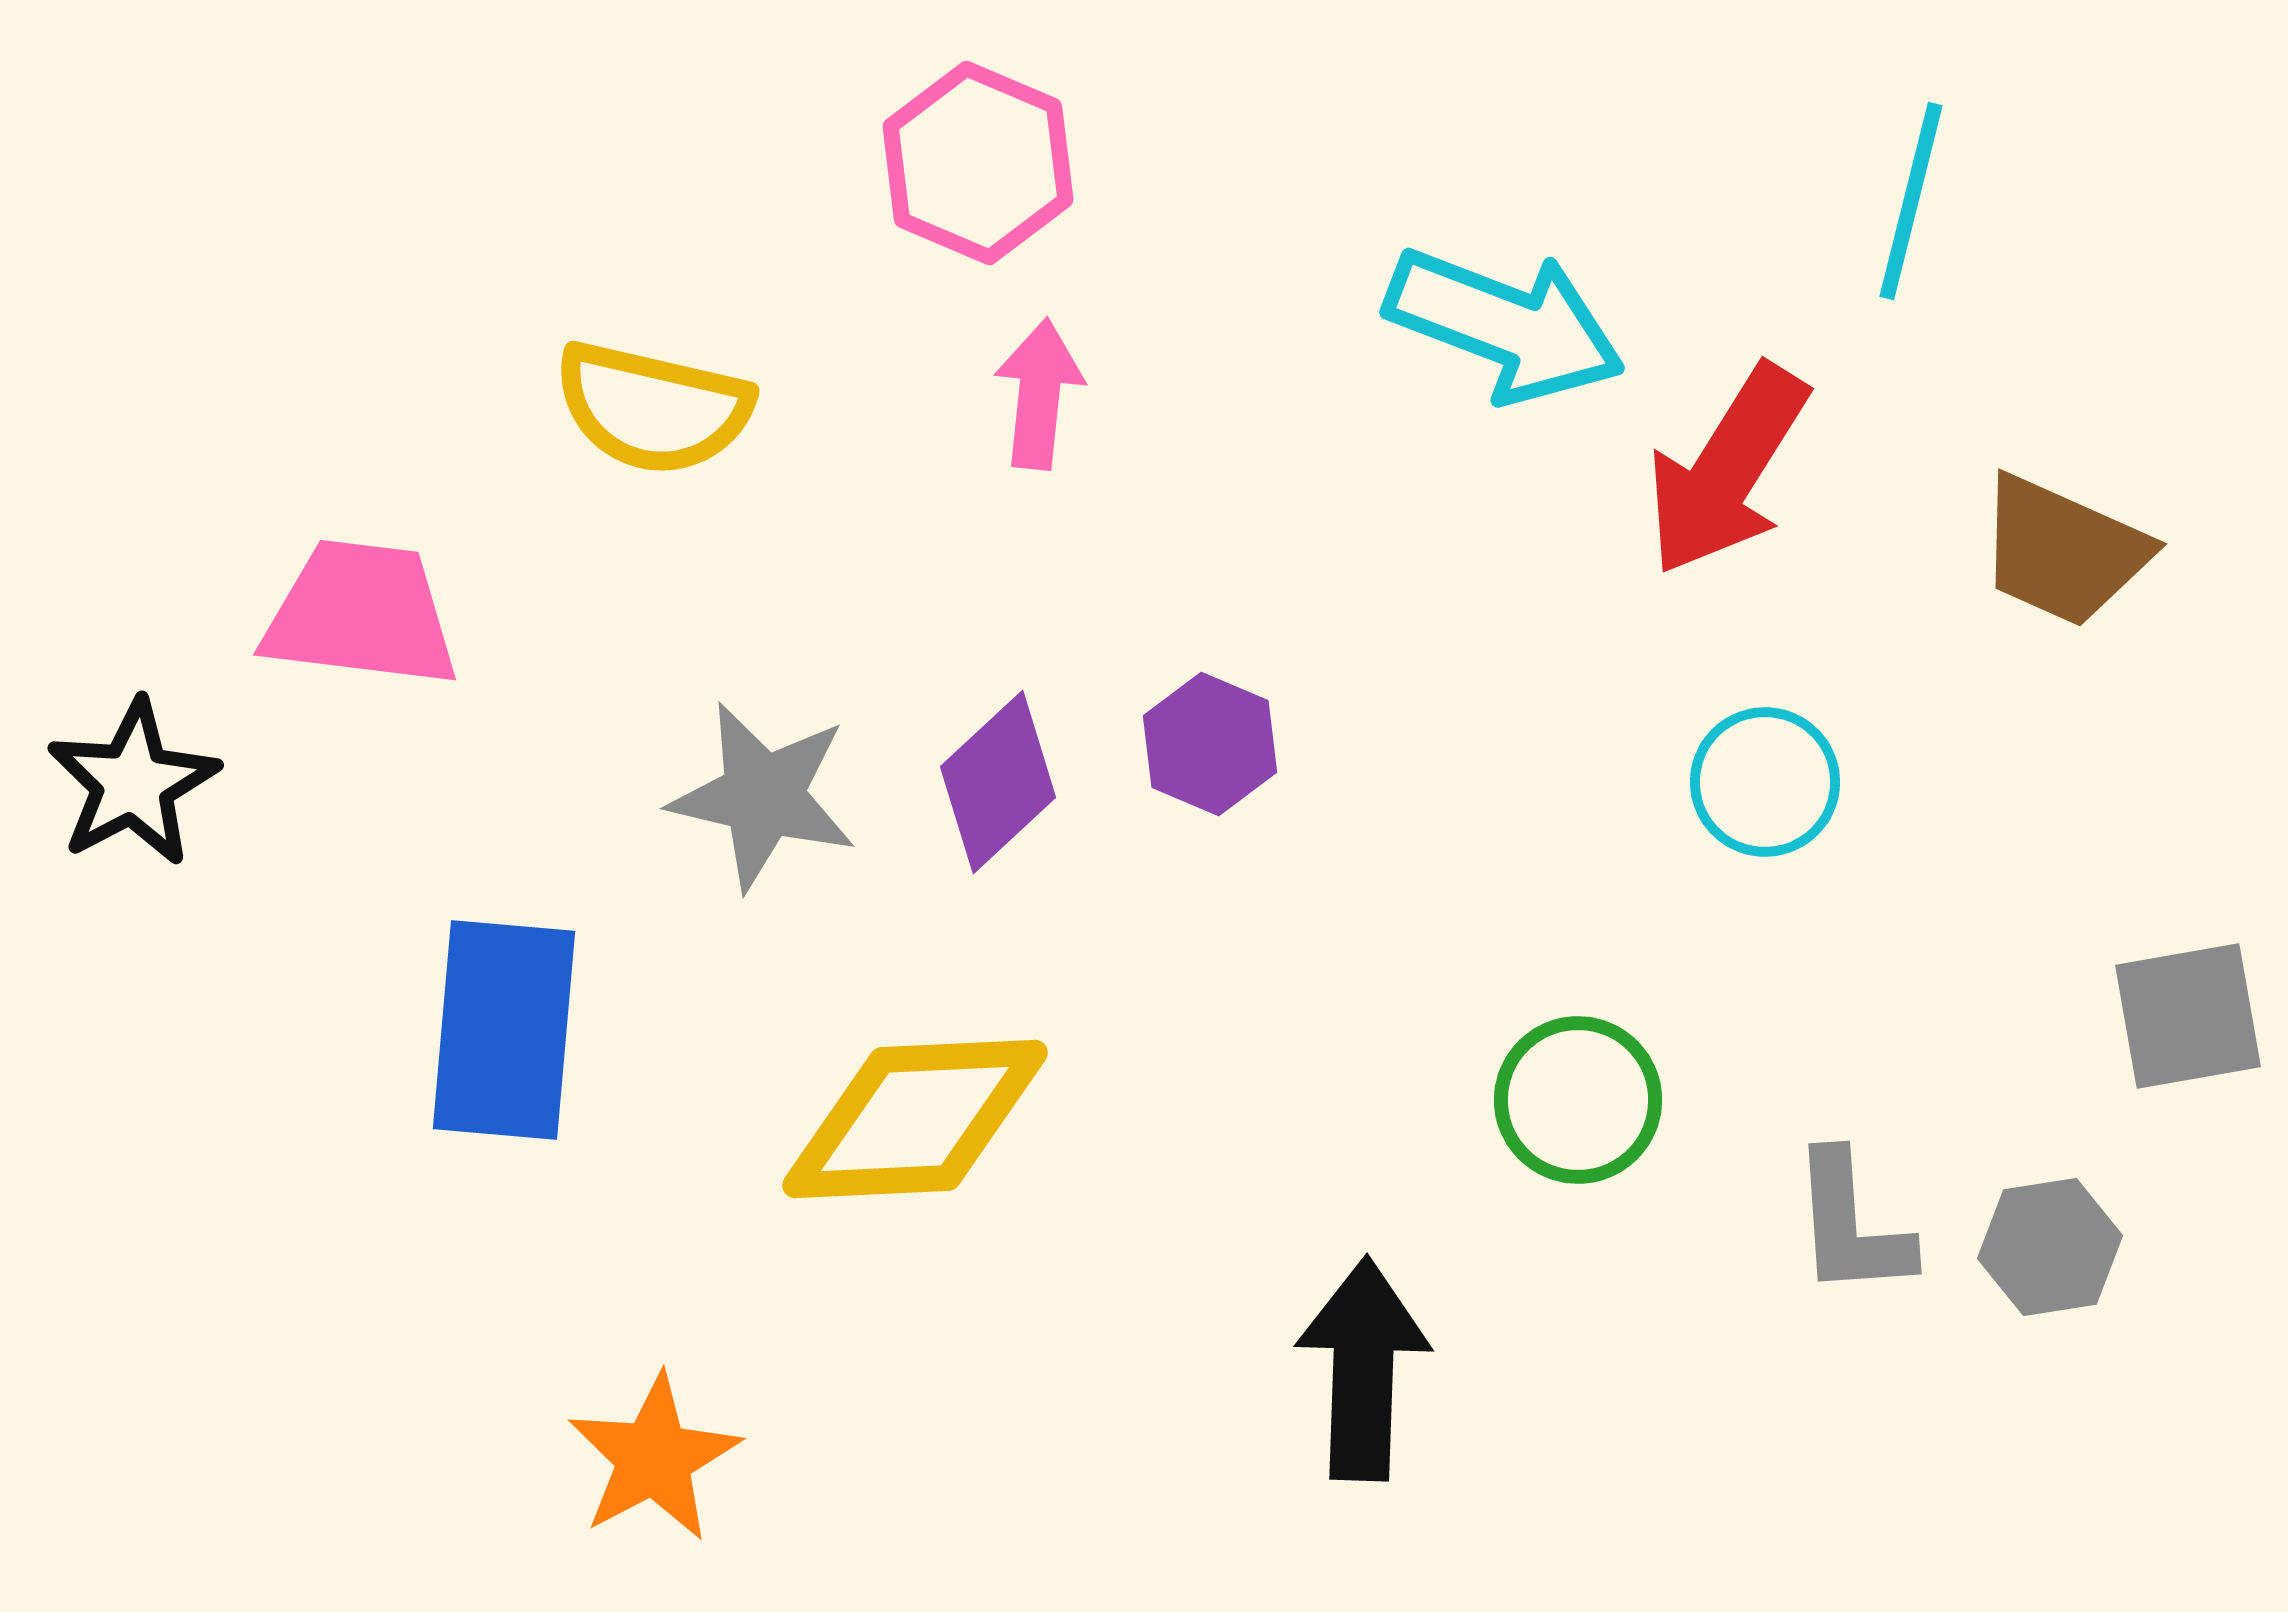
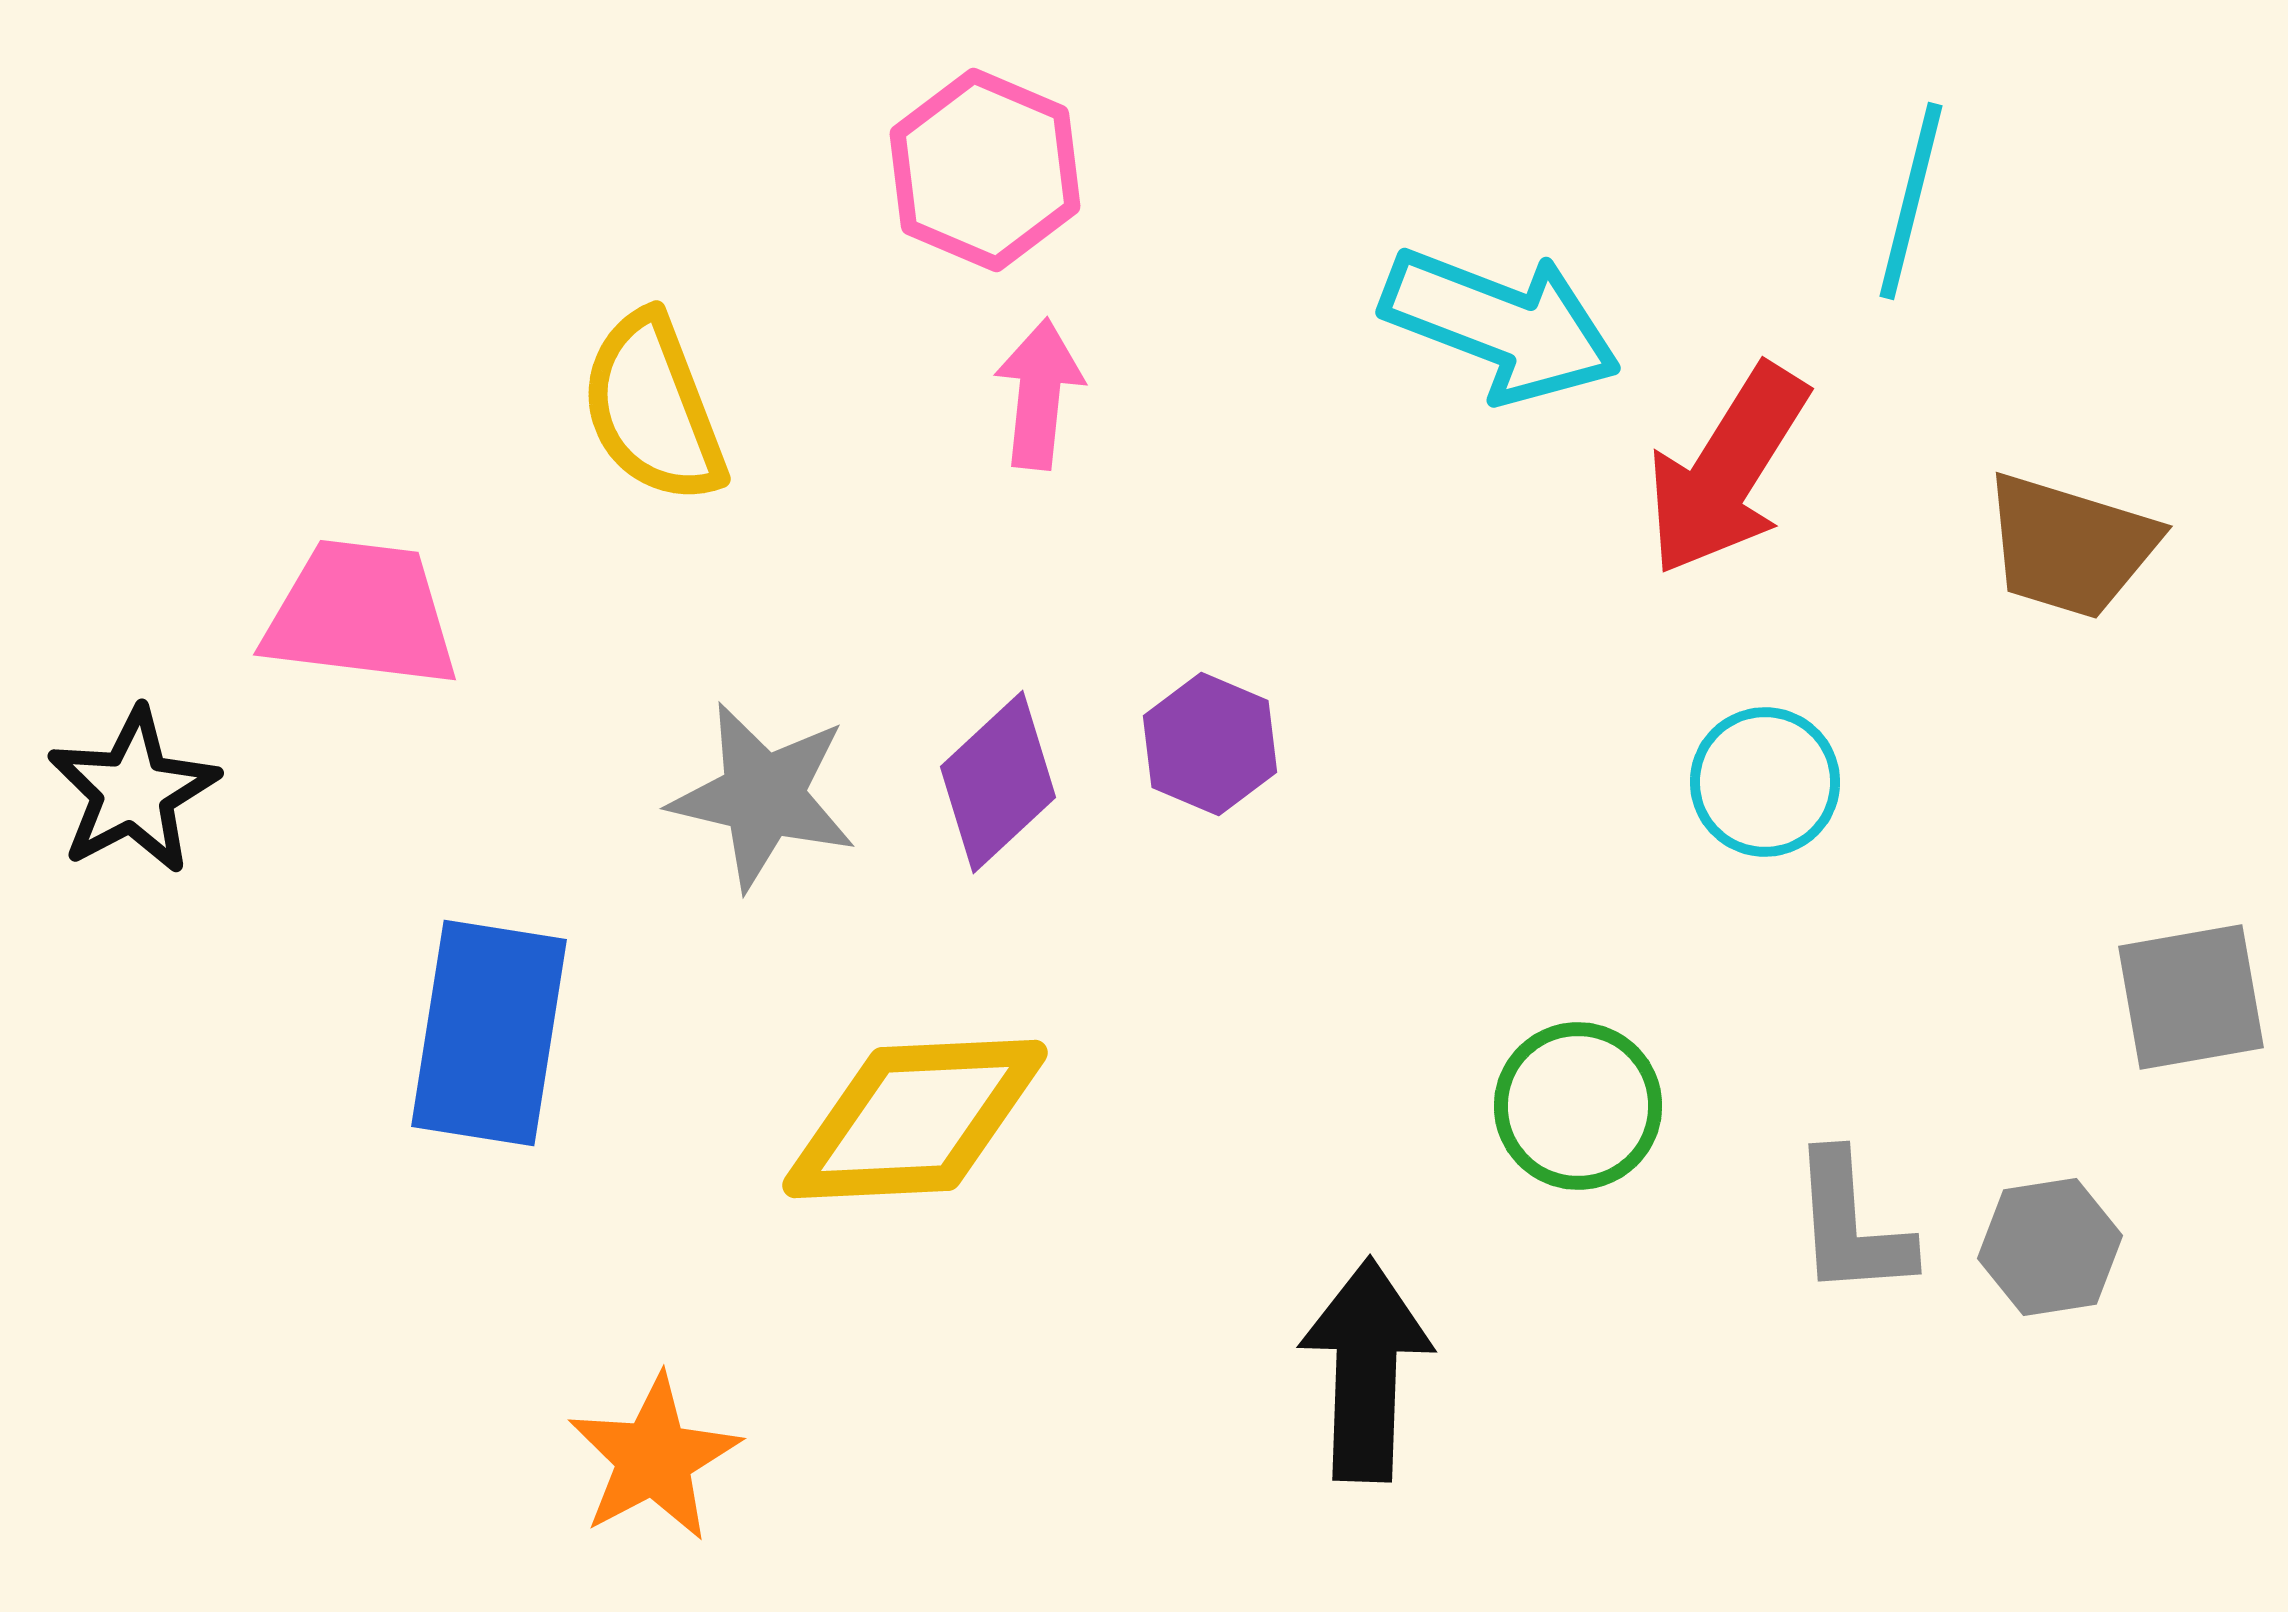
pink hexagon: moved 7 px right, 7 px down
cyan arrow: moved 4 px left
yellow semicircle: rotated 56 degrees clockwise
brown trapezoid: moved 7 px right, 5 px up; rotated 7 degrees counterclockwise
black star: moved 8 px down
gray square: moved 3 px right, 19 px up
blue rectangle: moved 15 px left, 3 px down; rotated 4 degrees clockwise
green circle: moved 6 px down
black arrow: moved 3 px right, 1 px down
